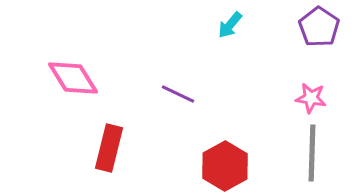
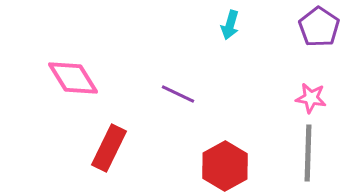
cyan arrow: rotated 24 degrees counterclockwise
red rectangle: rotated 12 degrees clockwise
gray line: moved 4 px left
